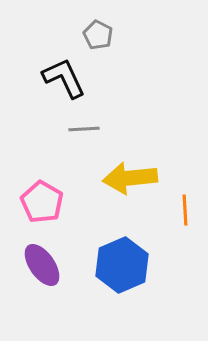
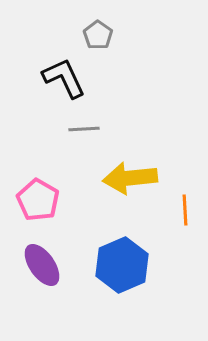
gray pentagon: rotated 8 degrees clockwise
pink pentagon: moved 4 px left, 2 px up
